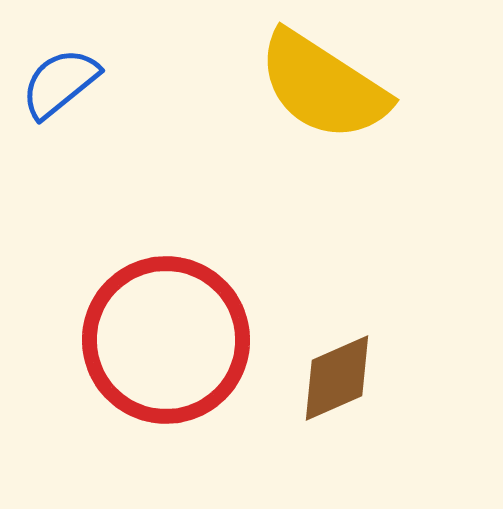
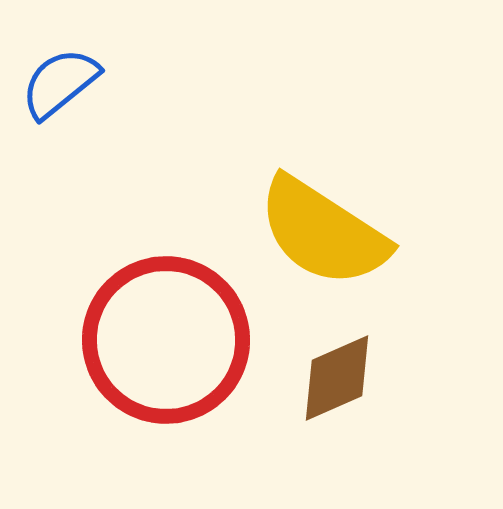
yellow semicircle: moved 146 px down
